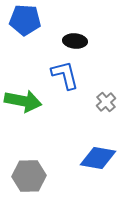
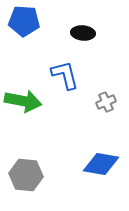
blue pentagon: moved 1 px left, 1 px down
black ellipse: moved 8 px right, 8 px up
gray cross: rotated 18 degrees clockwise
blue diamond: moved 3 px right, 6 px down
gray hexagon: moved 3 px left, 1 px up; rotated 8 degrees clockwise
